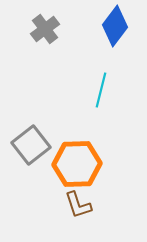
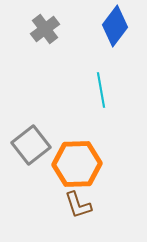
cyan line: rotated 24 degrees counterclockwise
